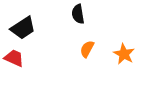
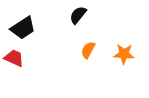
black semicircle: moved 1 px down; rotated 48 degrees clockwise
orange semicircle: moved 1 px right, 1 px down
orange star: rotated 25 degrees counterclockwise
